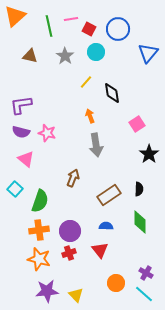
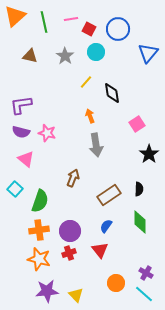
green line: moved 5 px left, 4 px up
blue semicircle: rotated 56 degrees counterclockwise
